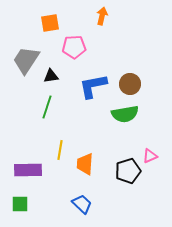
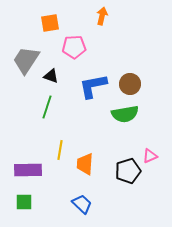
black triangle: rotated 28 degrees clockwise
green square: moved 4 px right, 2 px up
